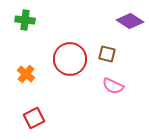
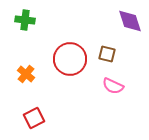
purple diamond: rotated 40 degrees clockwise
